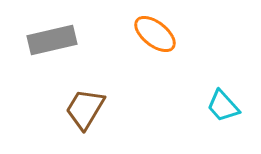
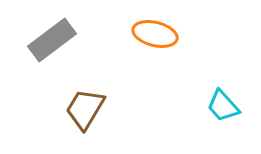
orange ellipse: rotated 24 degrees counterclockwise
gray rectangle: rotated 24 degrees counterclockwise
